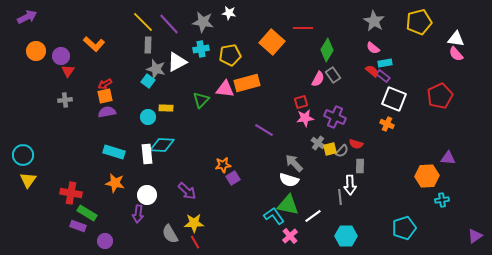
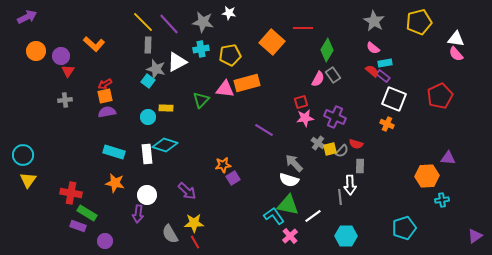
cyan diamond at (162, 145): moved 3 px right; rotated 15 degrees clockwise
